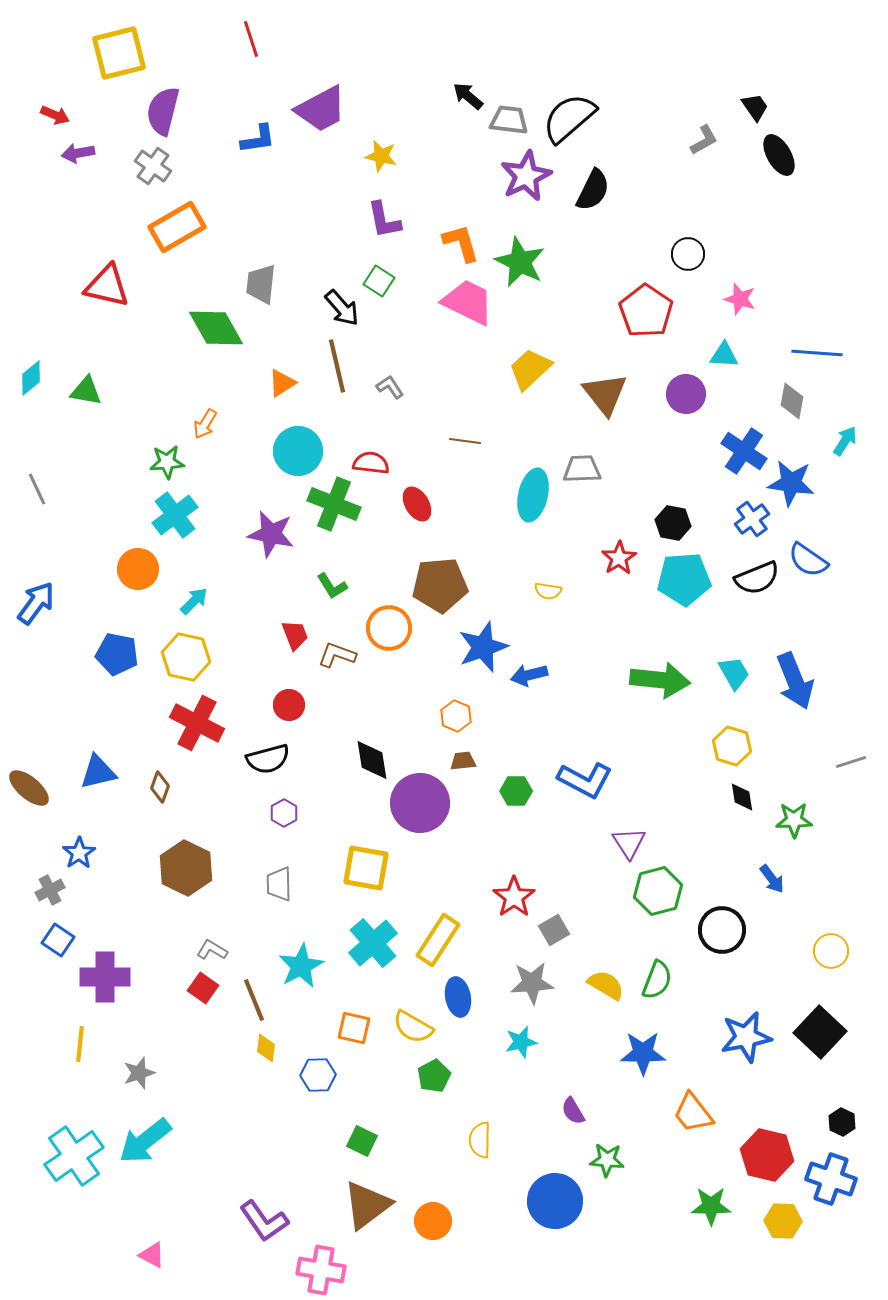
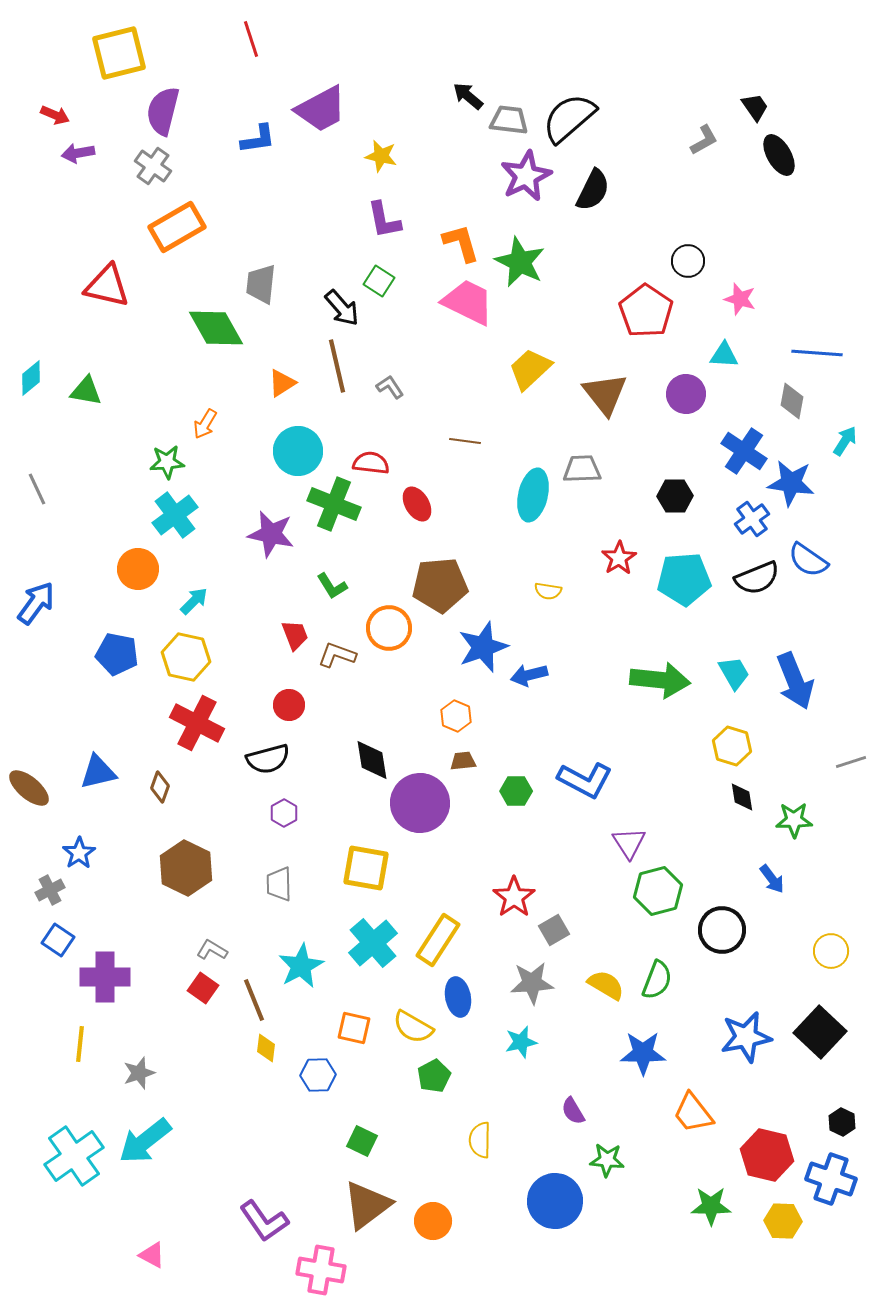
black circle at (688, 254): moved 7 px down
black hexagon at (673, 523): moved 2 px right, 27 px up; rotated 12 degrees counterclockwise
